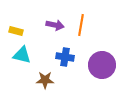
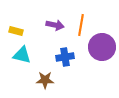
blue cross: rotated 18 degrees counterclockwise
purple circle: moved 18 px up
